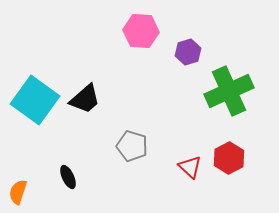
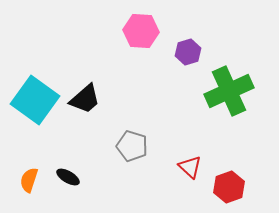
red hexagon: moved 29 px down; rotated 8 degrees clockwise
black ellipse: rotated 35 degrees counterclockwise
orange semicircle: moved 11 px right, 12 px up
